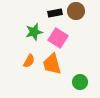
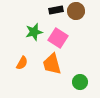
black rectangle: moved 1 px right, 3 px up
orange semicircle: moved 7 px left, 2 px down
